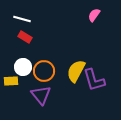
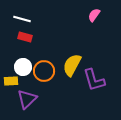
red rectangle: rotated 16 degrees counterclockwise
yellow semicircle: moved 4 px left, 6 px up
purple triangle: moved 14 px left, 4 px down; rotated 25 degrees clockwise
